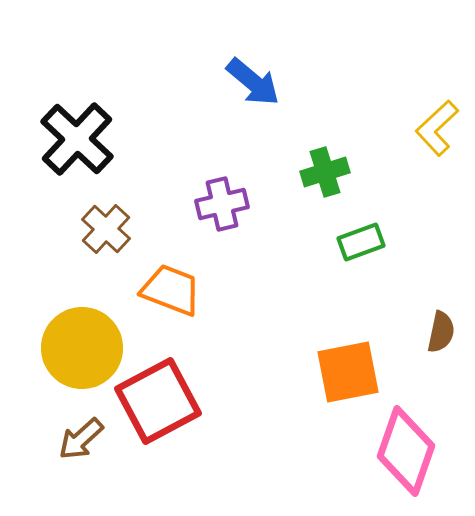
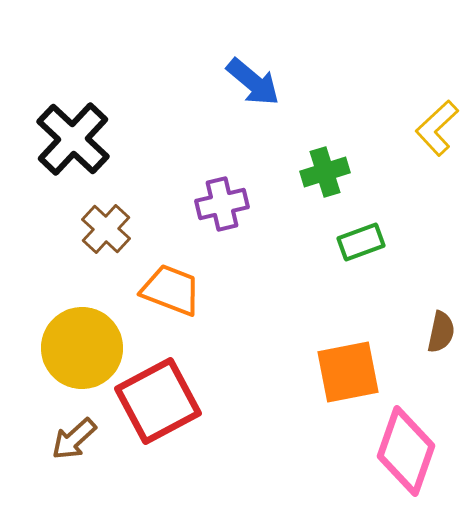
black cross: moved 4 px left
brown arrow: moved 7 px left
